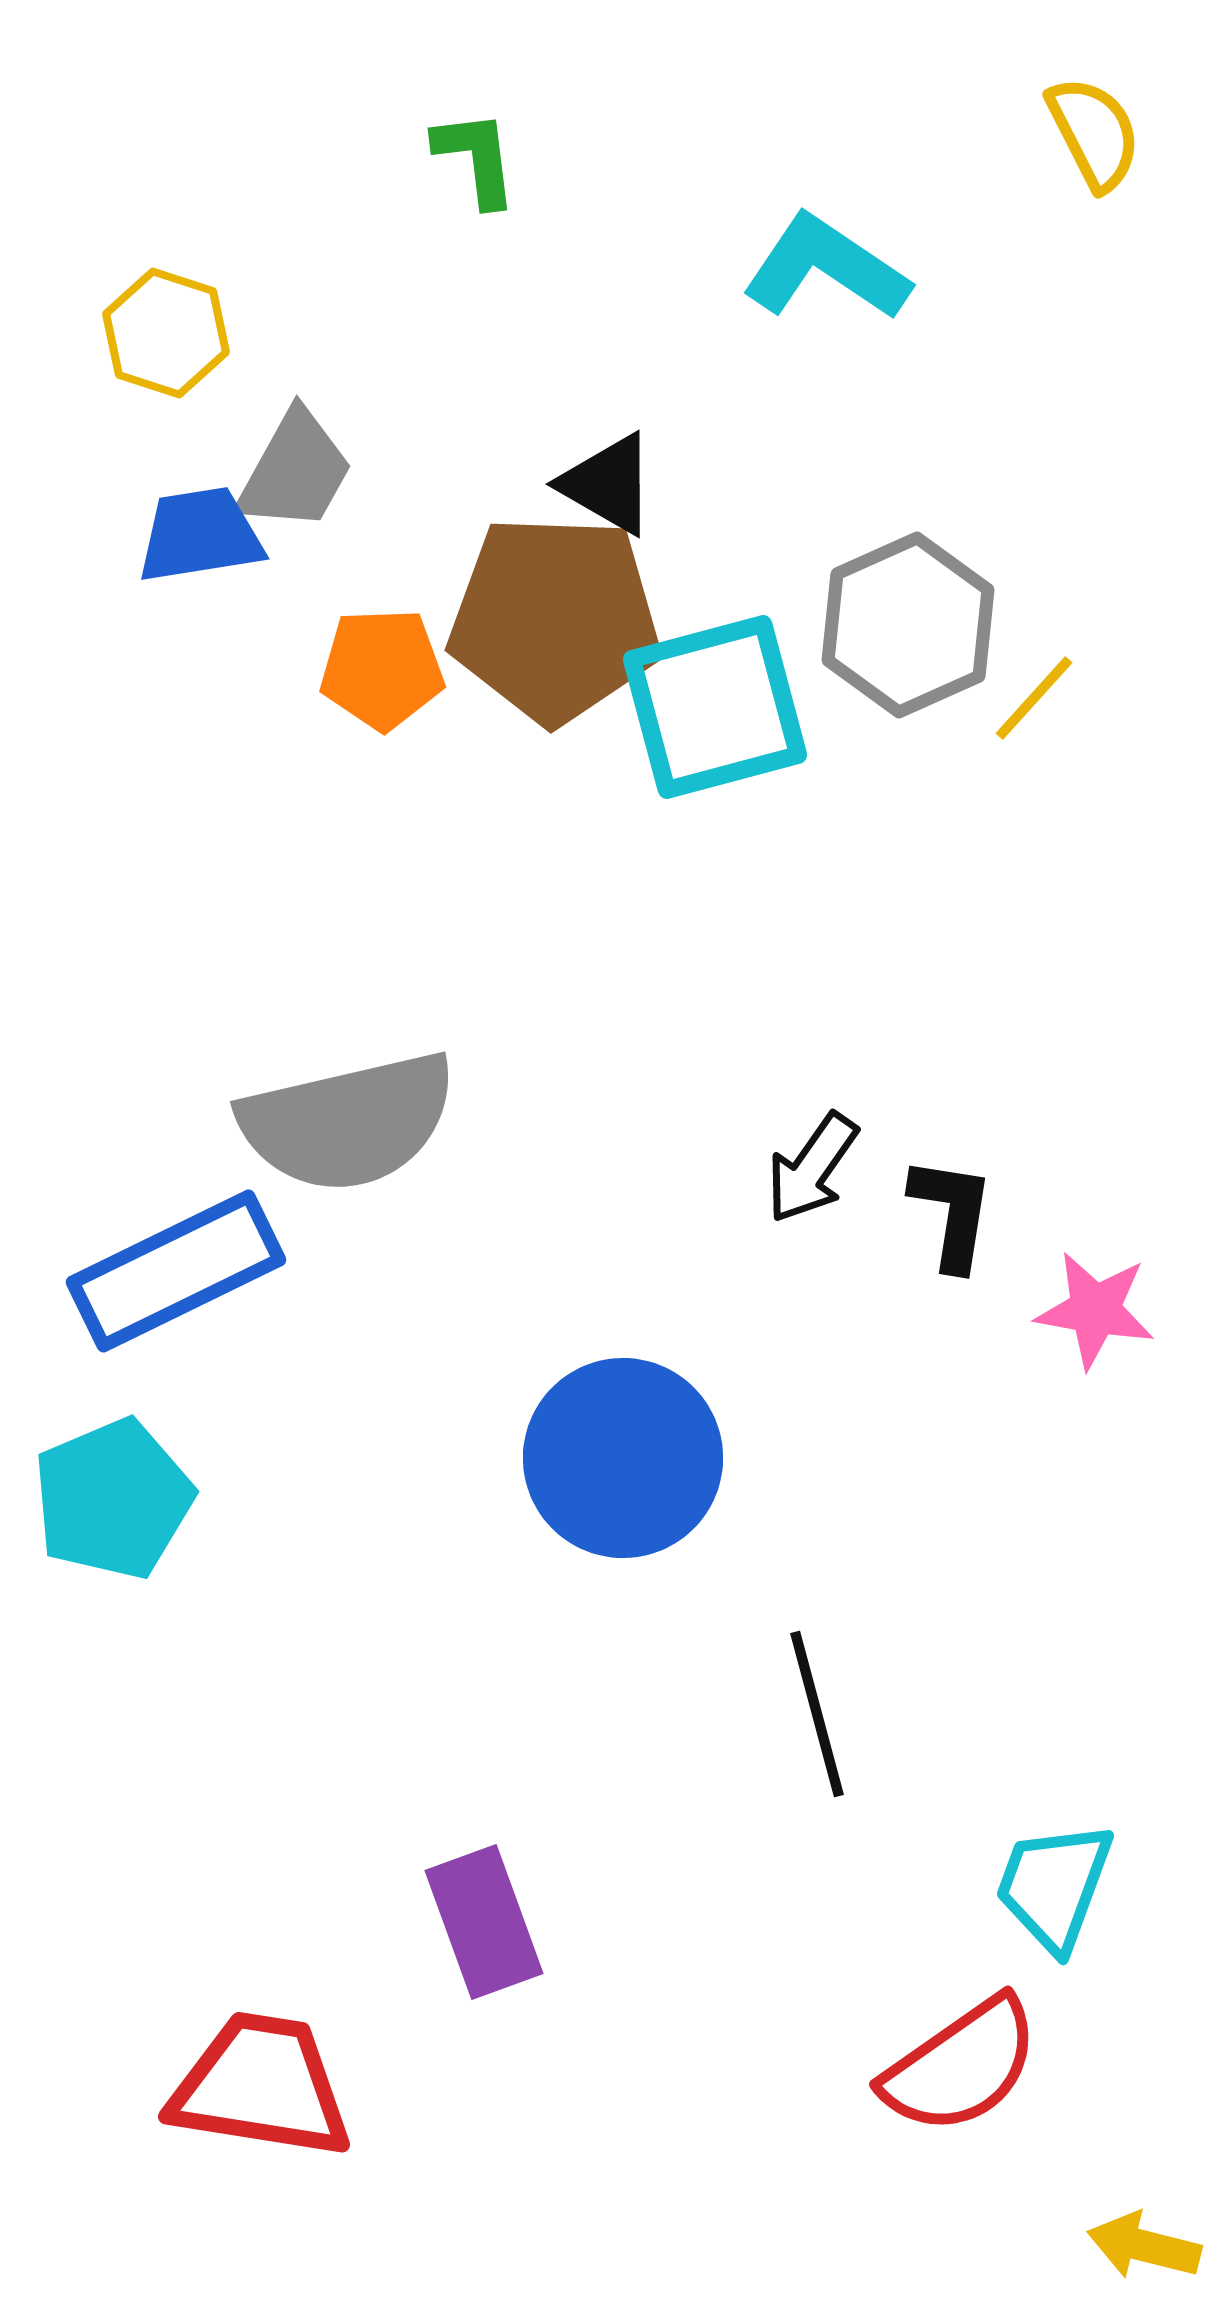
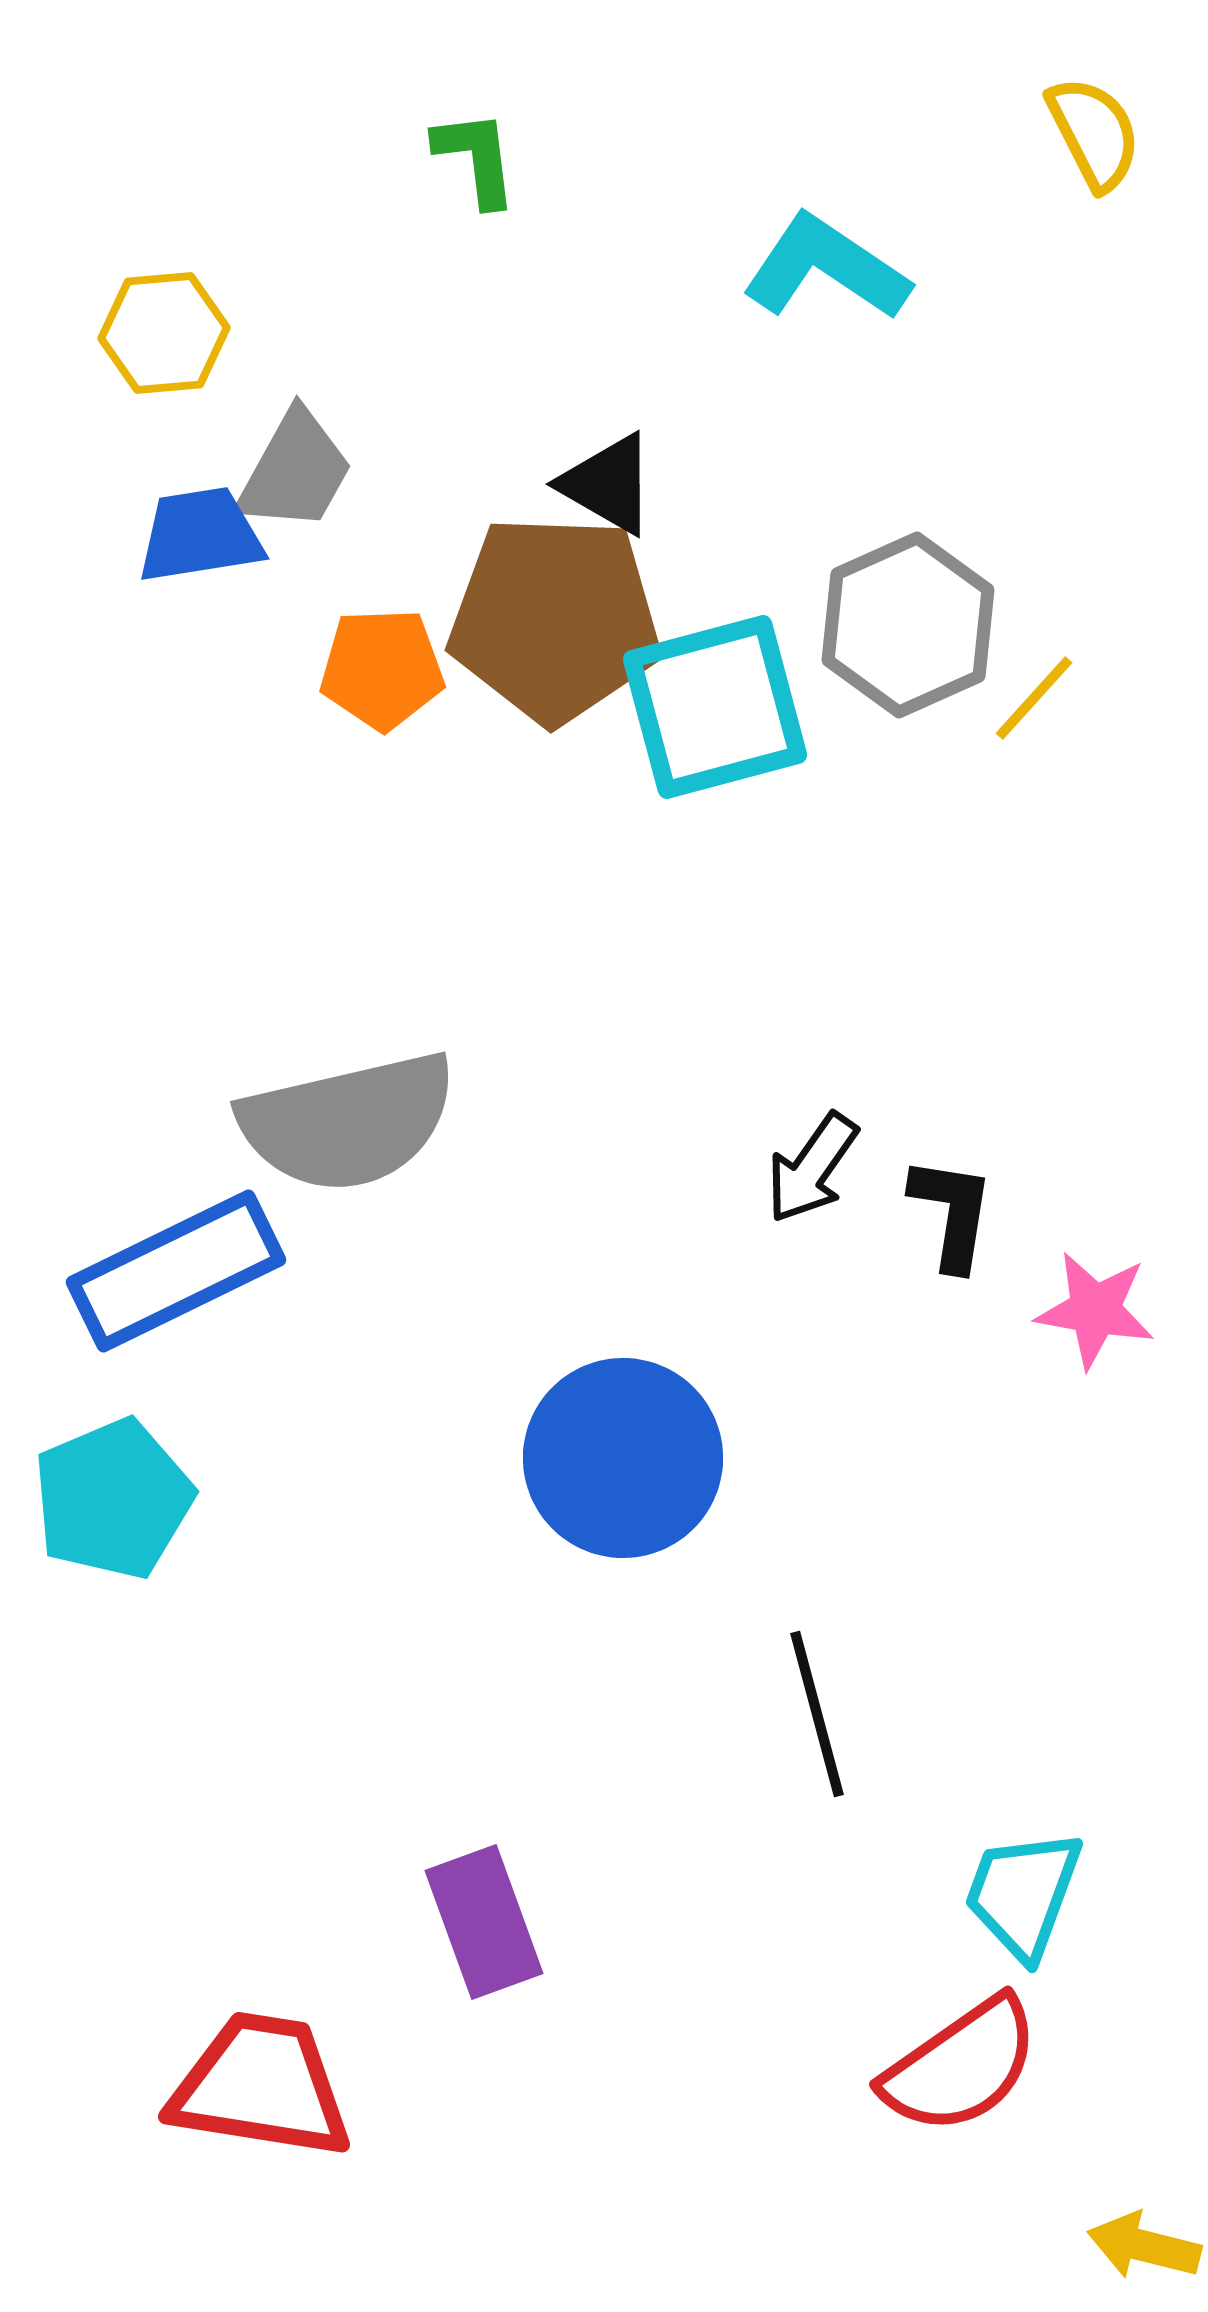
yellow hexagon: moved 2 px left; rotated 23 degrees counterclockwise
cyan trapezoid: moved 31 px left, 8 px down
